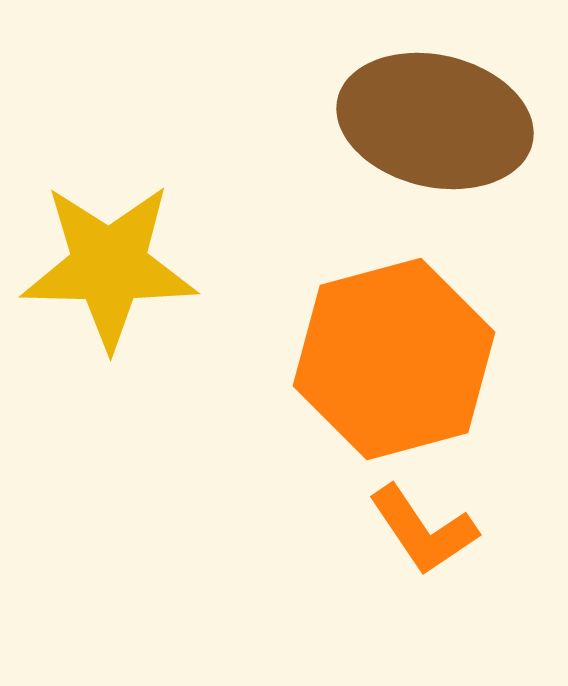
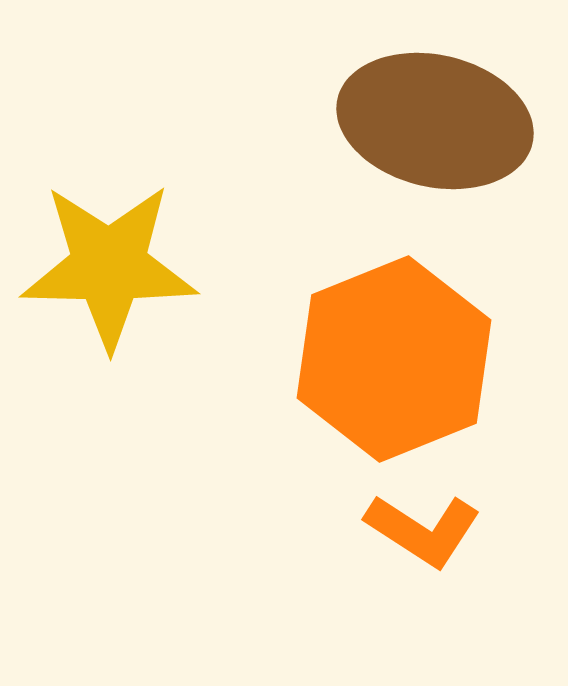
orange hexagon: rotated 7 degrees counterclockwise
orange L-shape: rotated 23 degrees counterclockwise
